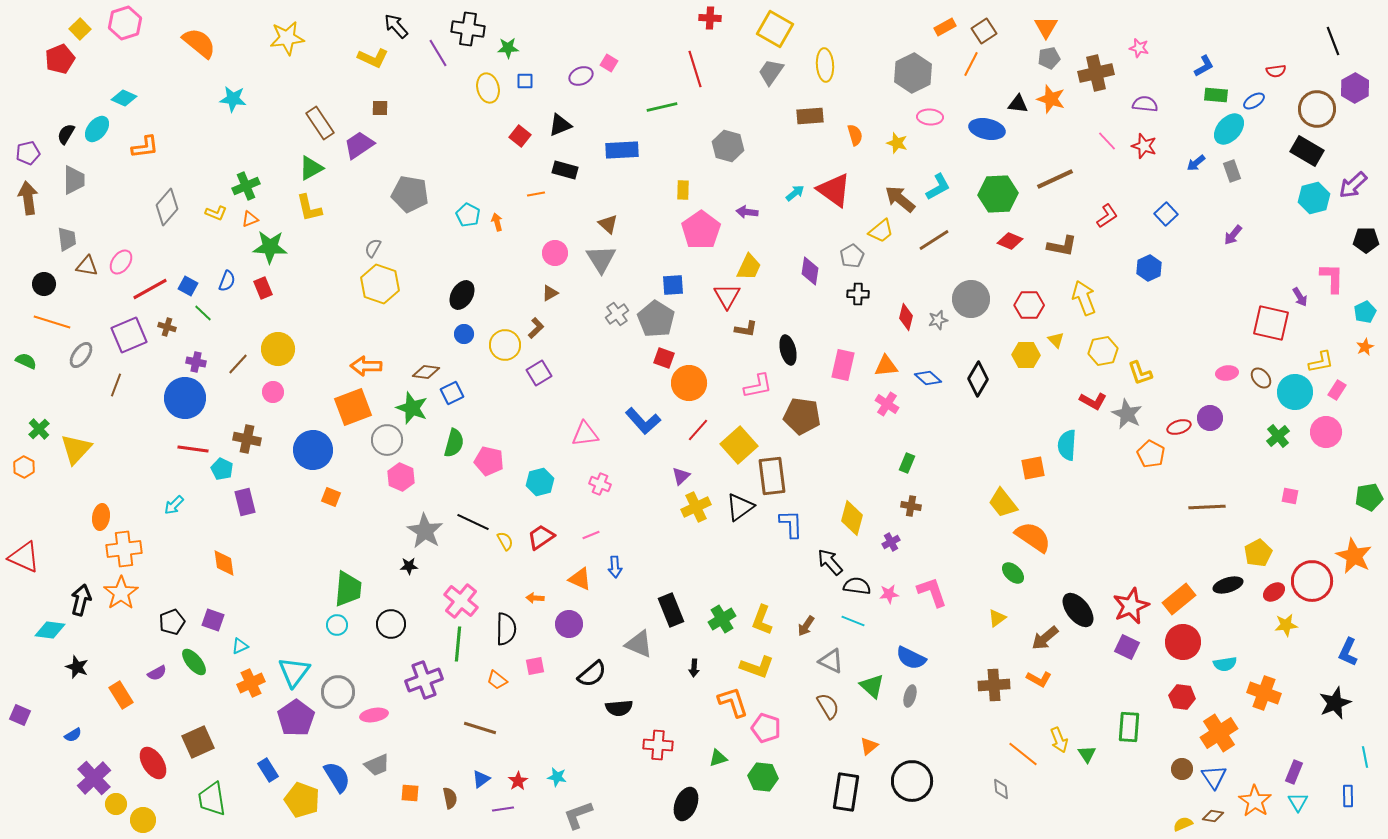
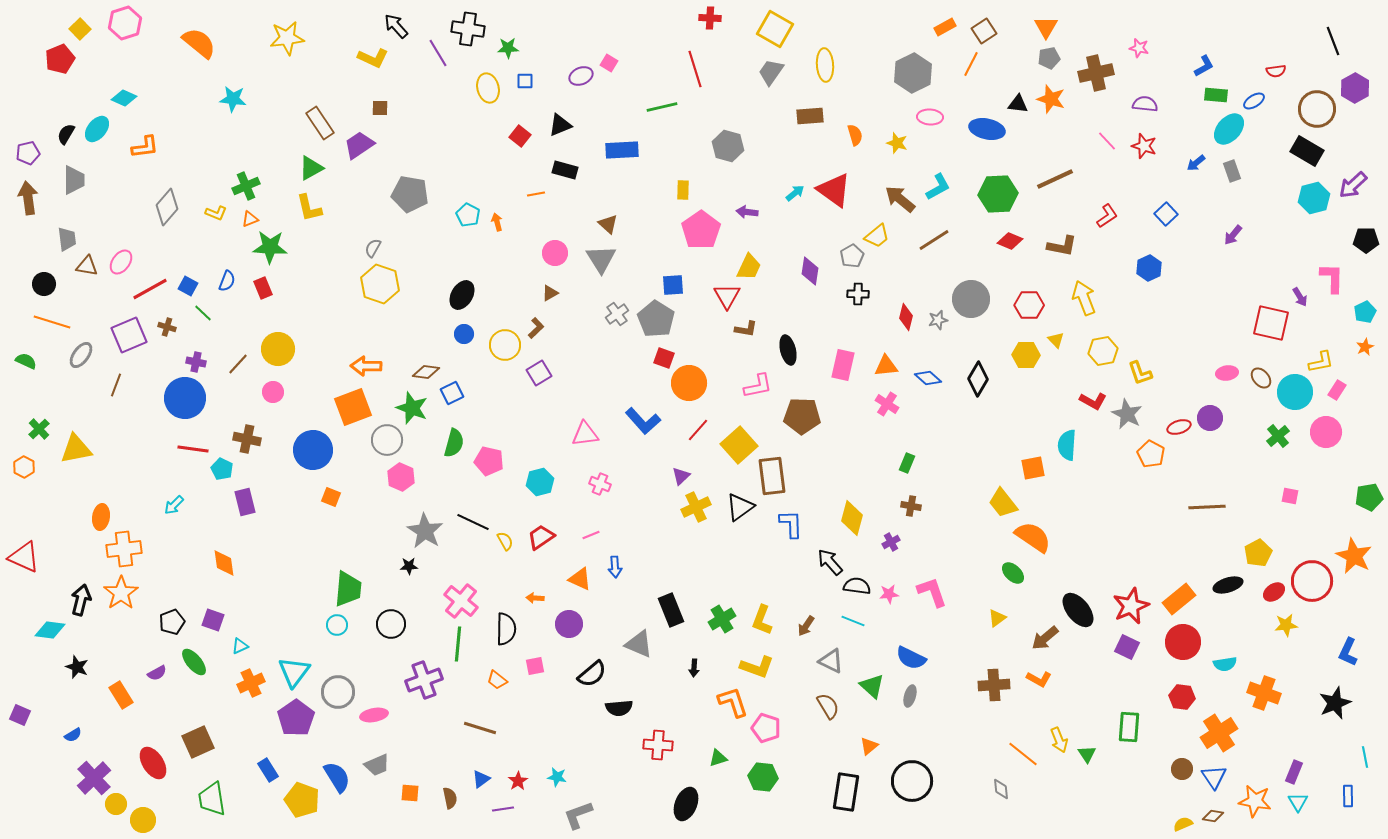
yellow trapezoid at (881, 231): moved 4 px left, 5 px down
brown pentagon at (802, 416): rotated 6 degrees counterclockwise
yellow triangle at (76, 449): rotated 36 degrees clockwise
orange star at (1255, 801): rotated 24 degrees counterclockwise
